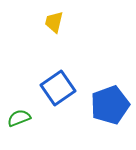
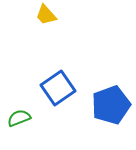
yellow trapezoid: moved 8 px left, 7 px up; rotated 55 degrees counterclockwise
blue pentagon: moved 1 px right
